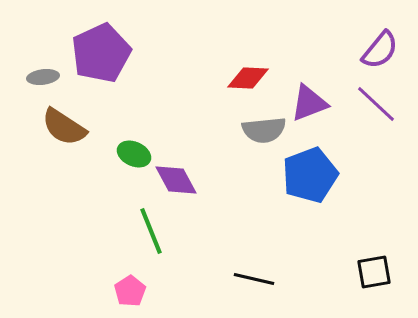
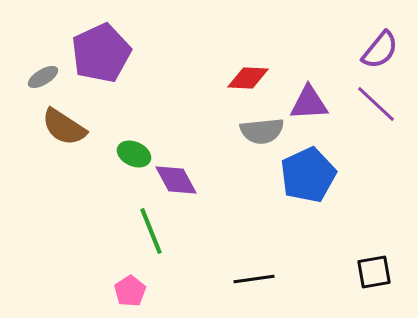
gray ellipse: rotated 24 degrees counterclockwise
purple triangle: rotated 18 degrees clockwise
gray semicircle: moved 2 px left, 1 px down
blue pentagon: moved 2 px left; rotated 4 degrees counterclockwise
black line: rotated 21 degrees counterclockwise
